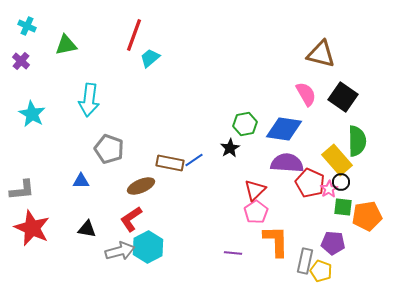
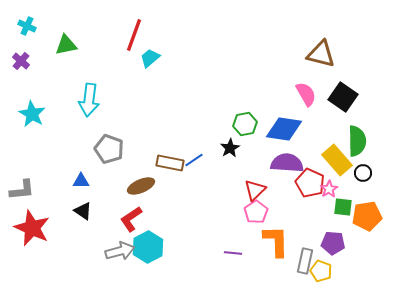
black circle: moved 22 px right, 9 px up
black triangle: moved 4 px left, 18 px up; rotated 24 degrees clockwise
